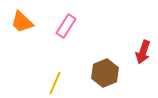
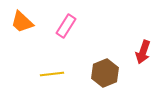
yellow line: moved 3 px left, 9 px up; rotated 60 degrees clockwise
